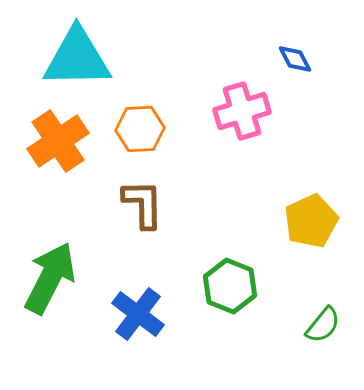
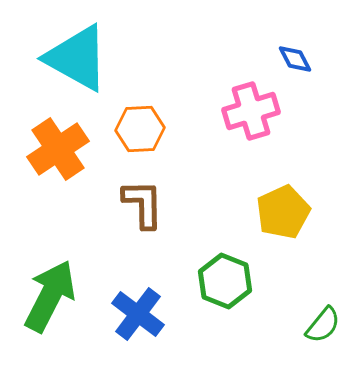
cyan triangle: rotated 30 degrees clockwise
pink cross: moved 9 px right
orange cross: moved 8 px down
yellow pentagon: moved 28 px left, 9 px up
green arrow: moved 18 px down
green hexagon: moved 5 px left, 5 px up
